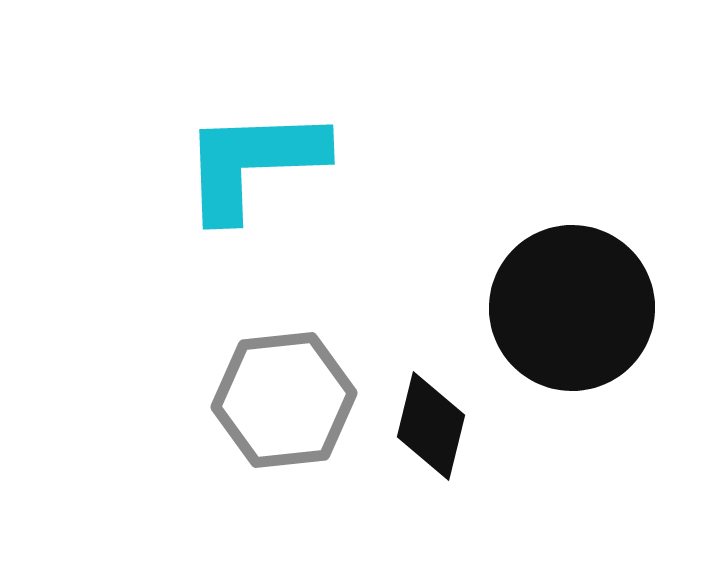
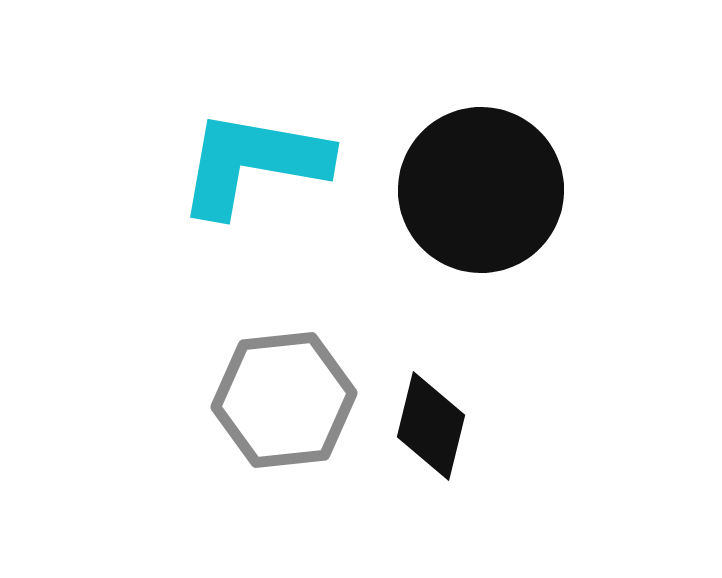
cyan L-shape: rotated 12 degrees clockwise
black circle: moved 91 px left, 118 px up
